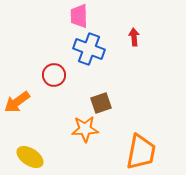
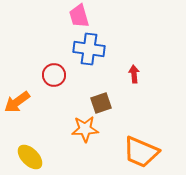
pink trapezoid: rotated 15 degrees counterclockwise
red arrow: moved 37 px down
blue cross: rotated 12 degrees counterclockwise
orange trapezoid: rotated 102 degrees clockwise
yellow ellipse: rotated 12 degrees clockwise
